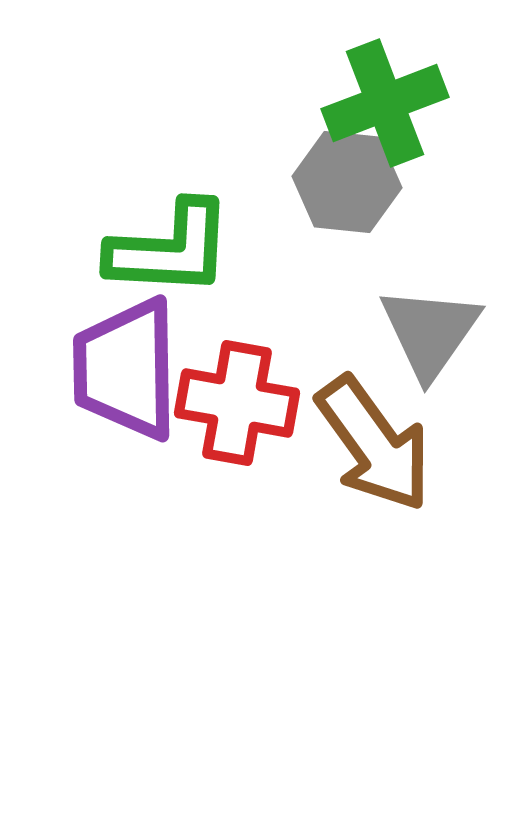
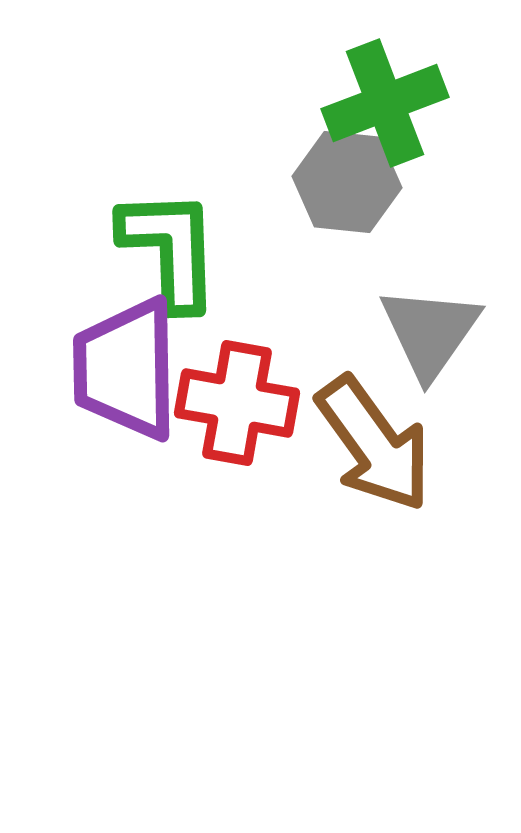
green L-shape: rotated 95 degrees counterclockwise
